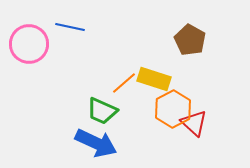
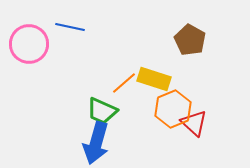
orange hexagon: rotated 6 degrees clockwise
blue arrow: rotated 81 degrees clockwise
